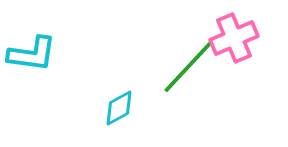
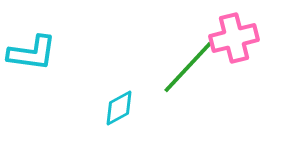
pink cross: rotated 9 degrees clockwise
cyan L-shape: moved 1 px up
